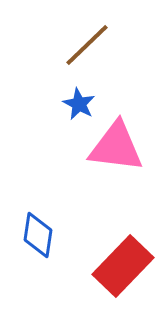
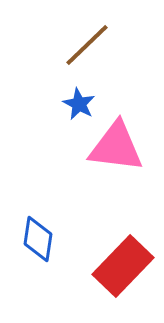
blue diamond: moved 4 px down
